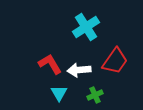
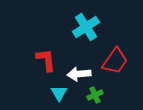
red L-shape: moved 4 px left, 4 px up; rotated 25 degrees clockwise
white arrow: moved 4 px down
